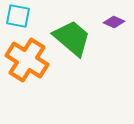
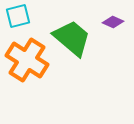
cyan square: rotated 25 degrees counterclockwise
purple diamond: moved 1 px left
